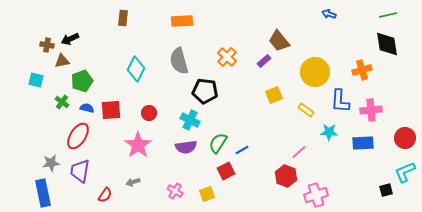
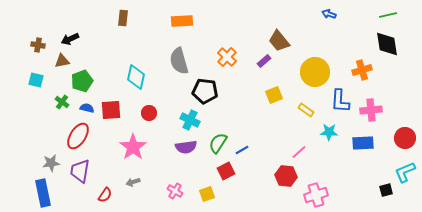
brown cross at (47, 45): moved 9 px left
cyan diamond at (136, 69): moved 8 px down; rotated 15 degrees counterclockwise
pink star at (138, 145): moved 5 px left, 2 px down
red hexagon at (286, 176): rotated 15 degrees counterclockwise
